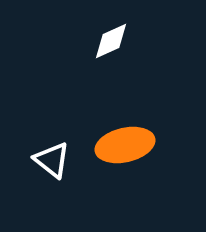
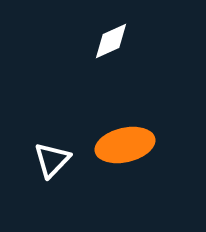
white triangle: rotated 36 degrees clockwise
